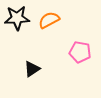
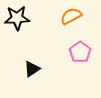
orange semicircle: moved 22 px right, 4 px up
pink pentagon: rotated 25 degrees clockwise
